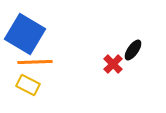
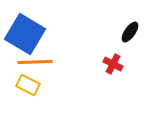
black ellipse: moved 3 px left, 18 px up
red cross: rotated 18 degrees counterclockwise
